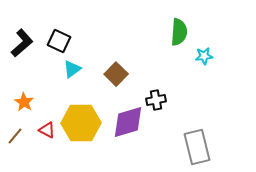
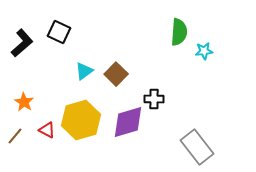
black square: moved 9 px up
cyan star: moved 5 px up
cyan triangle: moved 12 px right, 2 px down
black cross: moved 2 px left, 1 px up; rotated 12 degrees clockwise
yellow hexagon: moved 3 px up; rotated 15 degrees counterclockwise
gray rectangle: rotated 24 degrees counterclockwise
